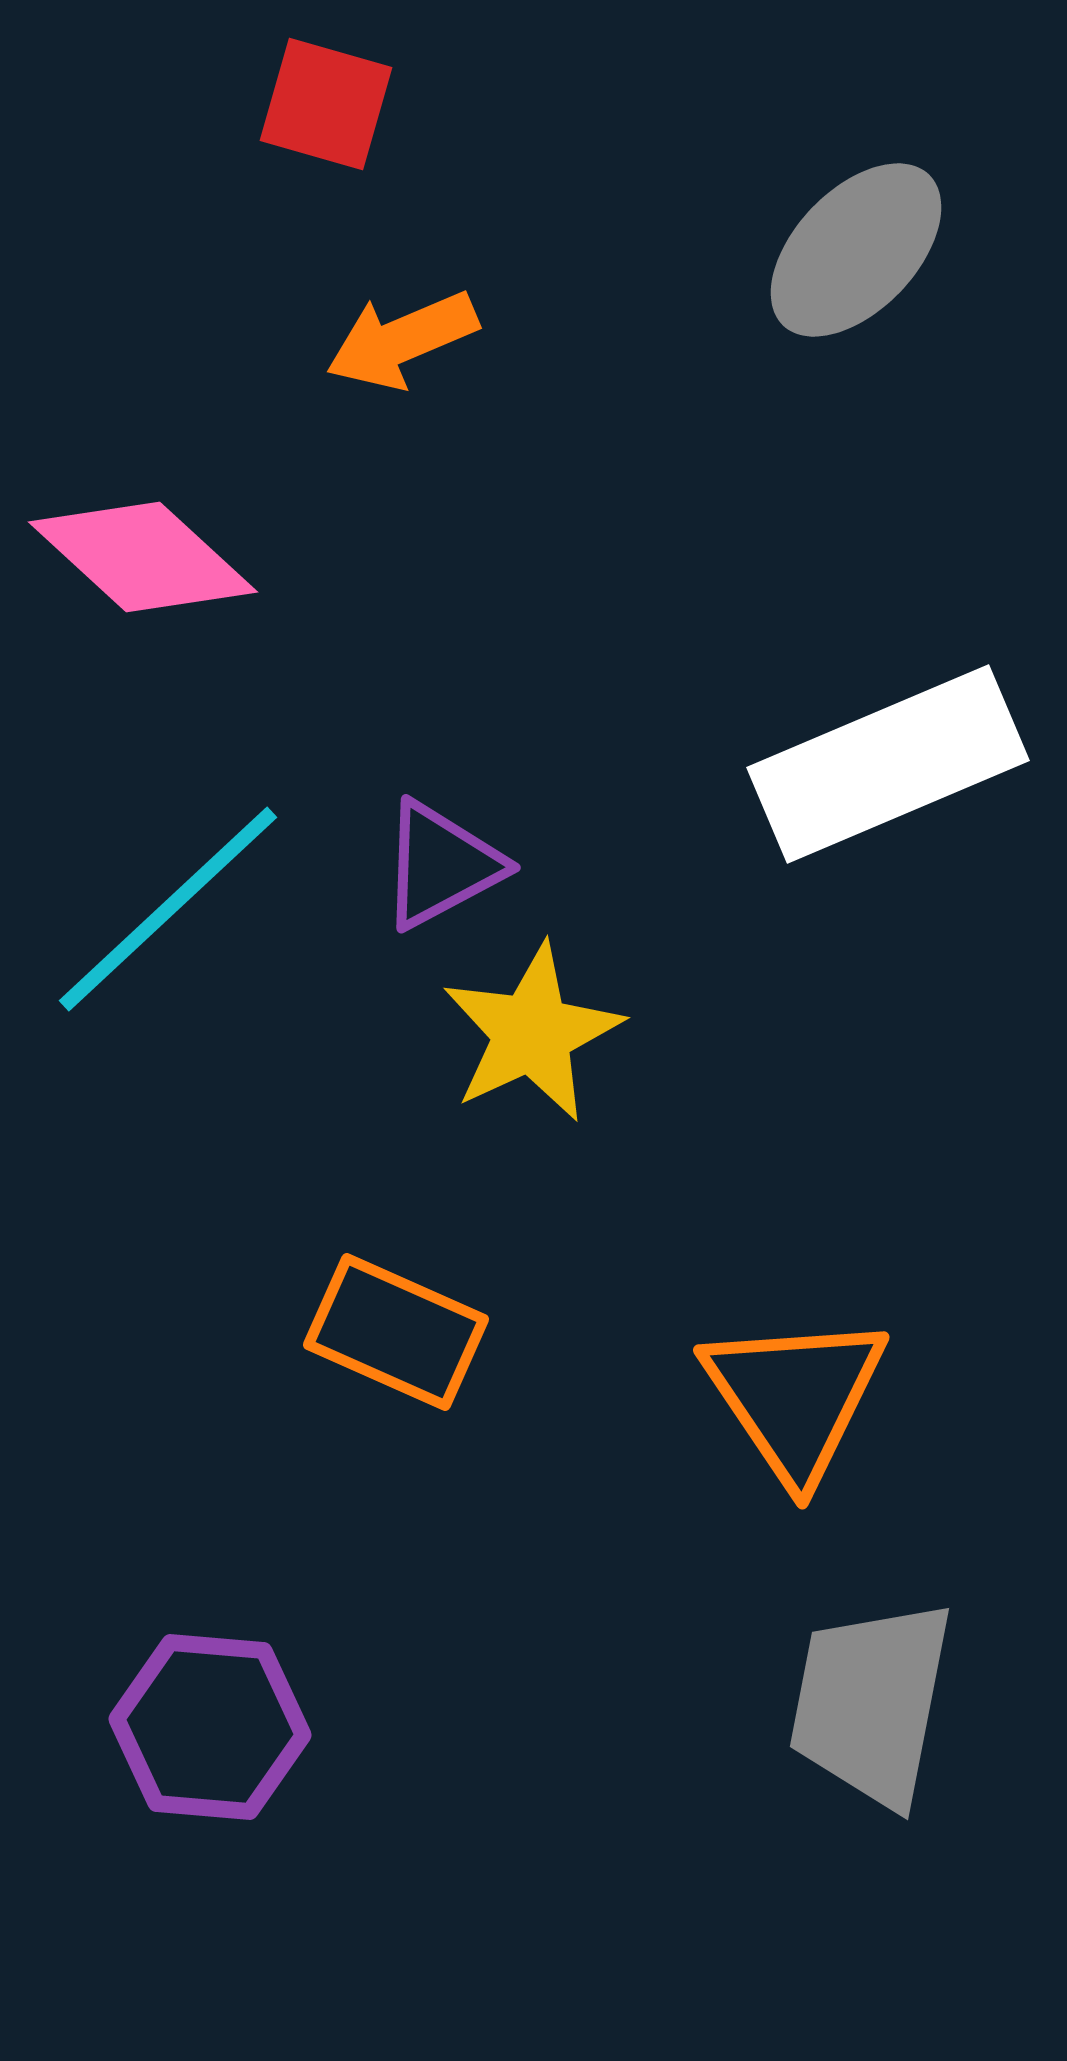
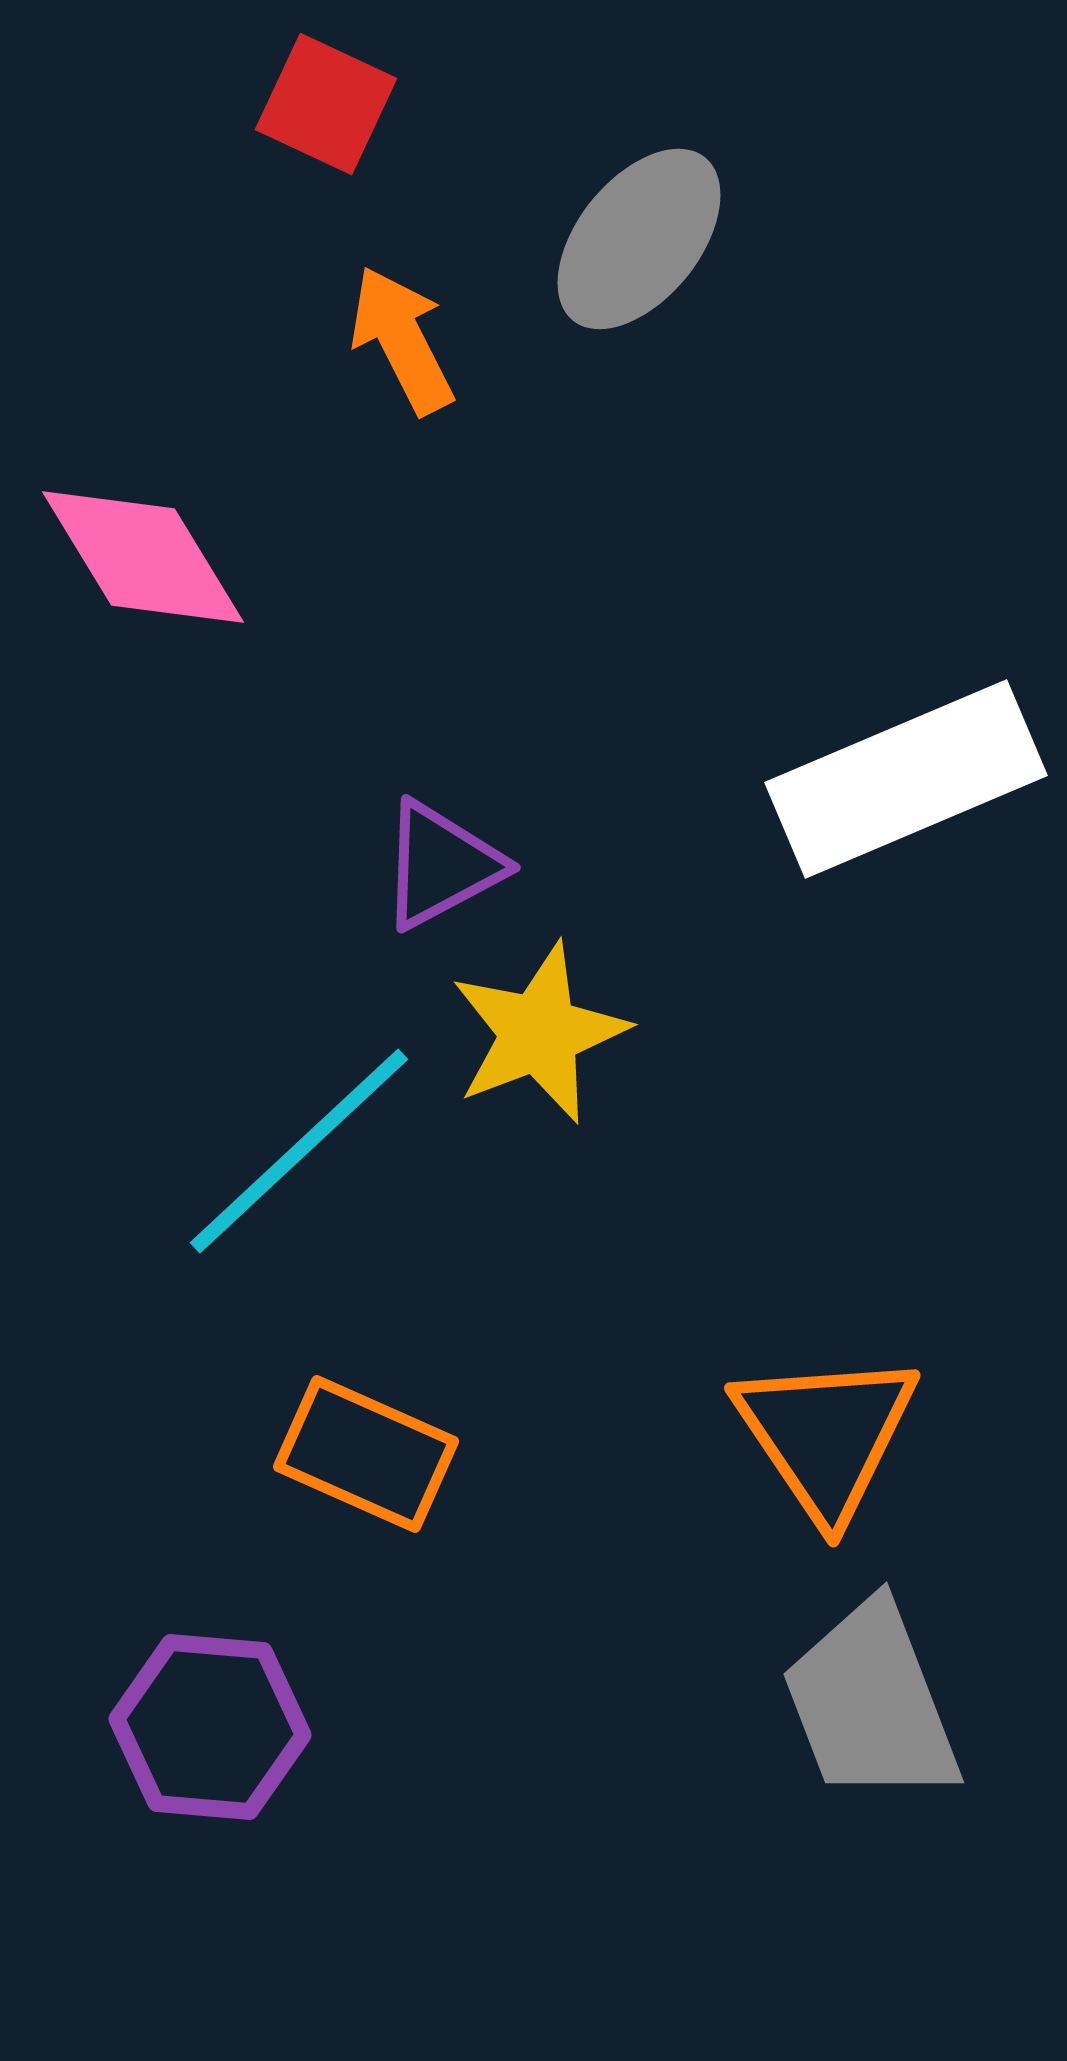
red square: rotated 9 degrees clockwise
gray ellipse: moved 217 px left, 11 px up; rotated 5 degrees counterclockwise
orange arrow: rotated 86 degrees clockwise
pink diamond: rotated 16 degrees clockwise
white rectangle: moved 18 px right, 15 px down
cyan line: moved 131 px right, 242 px down
yellow star: moved 7 px right; rotated 4 degrees clockwise
orange rectangle: moved 30 px left, 122 px down
orange triangle: moved 31 px right, 38 px down
gray trapezoid: rotated 32 degrees counterclockwise
